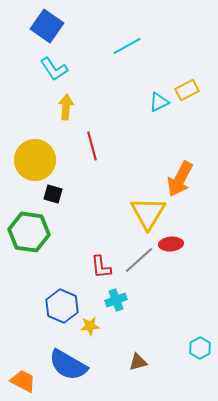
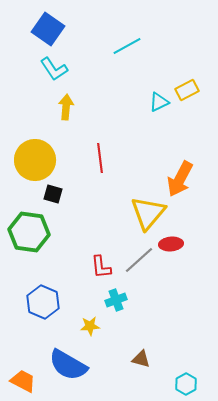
blue square: moved 1 px right, 3 px down
red line: moved 8 px right, 12 px down; rotated 8 degrees clockwise
yellow triangle: rotated 9 degrees clockwise
blue hexagon: moved 19 px left, 4 px up
cyan hexagon: moved 14 px left, 36 px down
brown triangle: moved 3 px right, 3 px up; rotated 30 degrees clockwise
